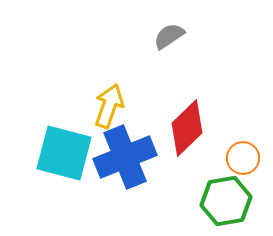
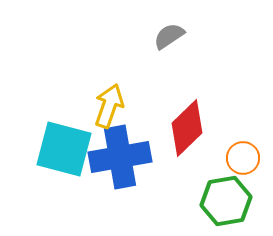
cyan square: moved 4 px up
blue cross: moved 5 px left; rotated 12 degrees clockwise
